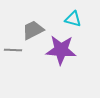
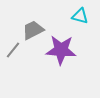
cyan triangle: moved 7 px right, 3 px up
gray line: rotated 54 degrees counterclockwise
